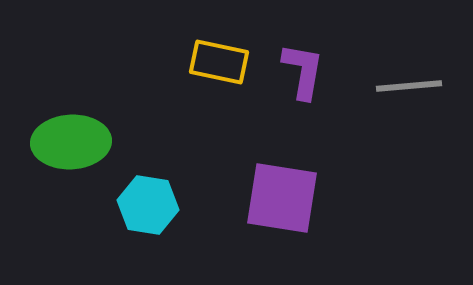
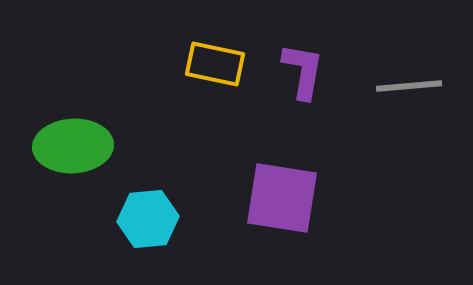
yellow rectangle: moved 4 px left, 2 px down
green ellipse: moved 2 px right, 4 px down
cyan hexagon: moved 14 px down; rotated 14 degrees counterclockwise
